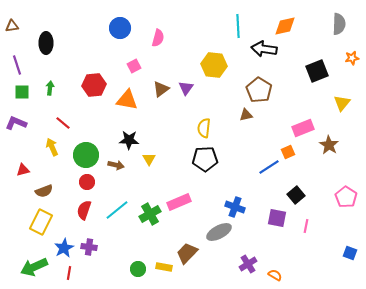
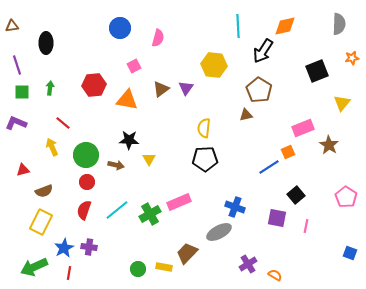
black arrow at (264, 49): moved 1 px left, 2 px down; rotated 65 degrees counterclockwise
